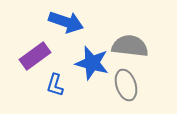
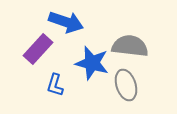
purple rectangle: moved 3 px right, 7 px up; rotated 12 degrees counterclockwise
